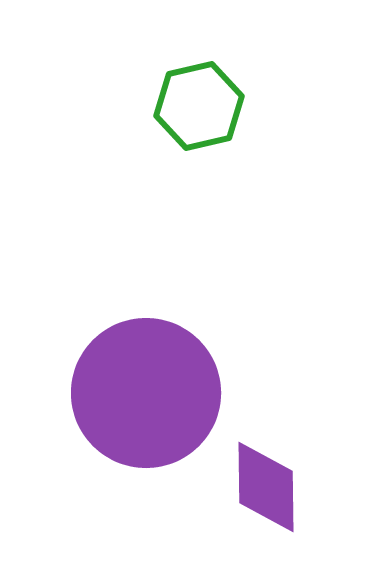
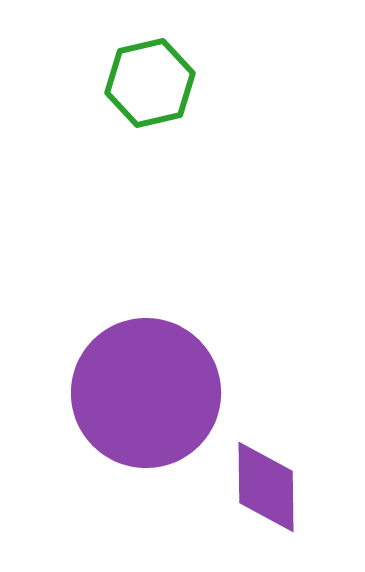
green hexagon: moved 49 px left, 23 px up
